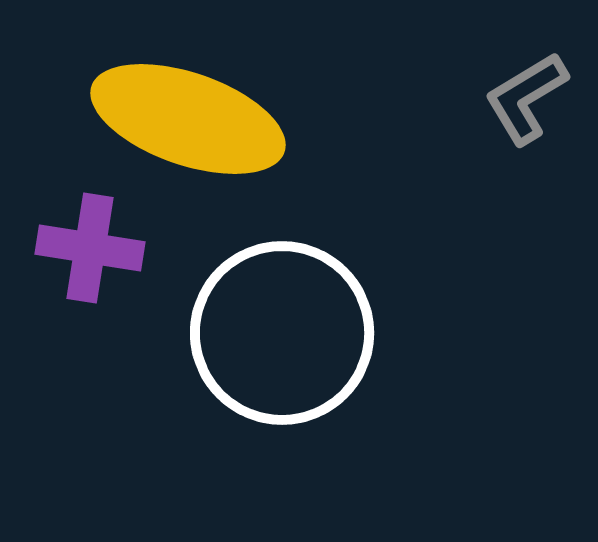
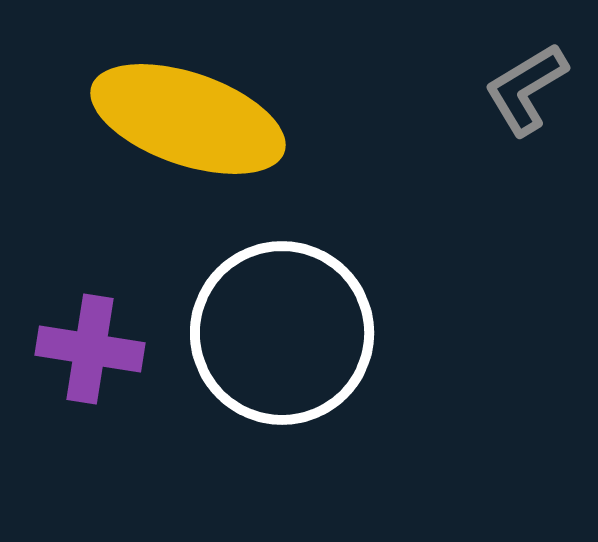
gray L-shape: moved 9 px up
purple cross: moved 101 px down
